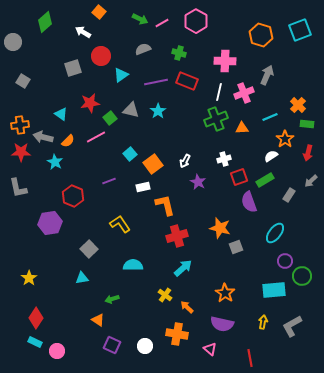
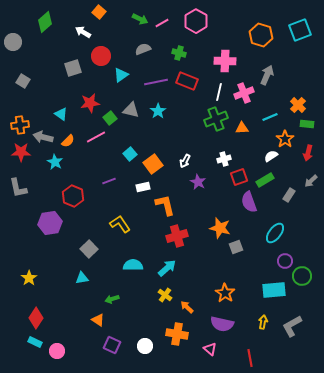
cyan arrow at (183, 268): moved 16 px left
